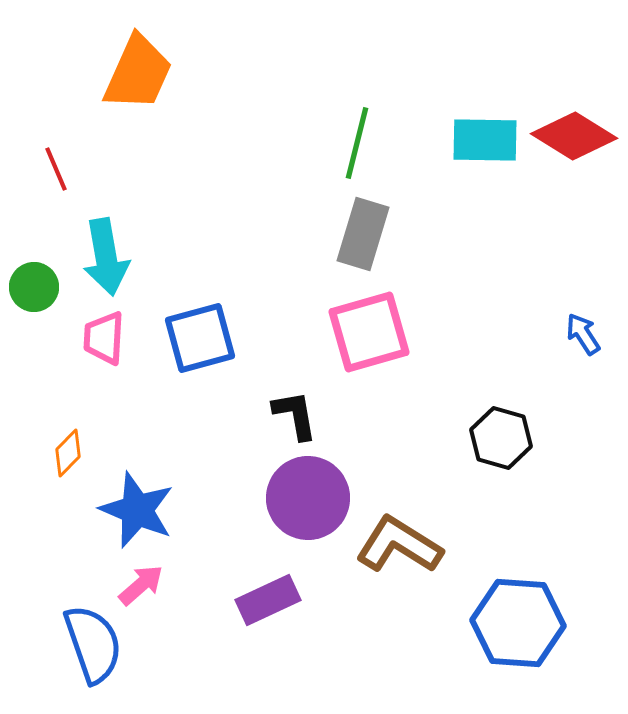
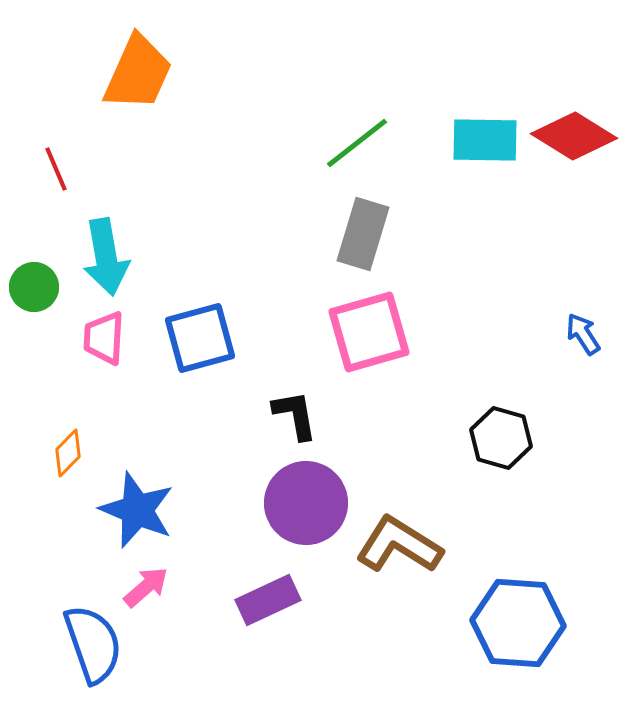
green line: rotated 38 degrees clockwise
purple circle: moved 2 px left, 5 px down
pink arrow: moved 5 px right, 2 px down
